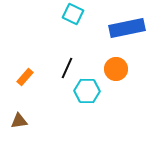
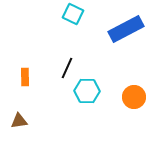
blue rectangle: moved 1 px left, 1 px down; rotated 16 degrees counterclockwise
orange circle: moved 18 px right, 28 px down
orange rectangle: rotated 42 degrees counterclockwise
